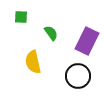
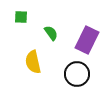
purple rectangle: moved 1 px up
black circle: moved 1 px left, 2 px up
